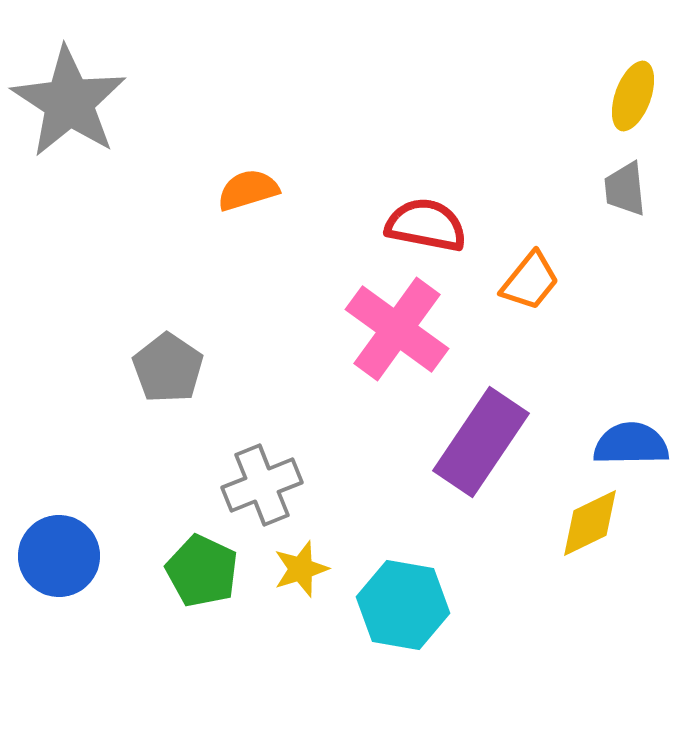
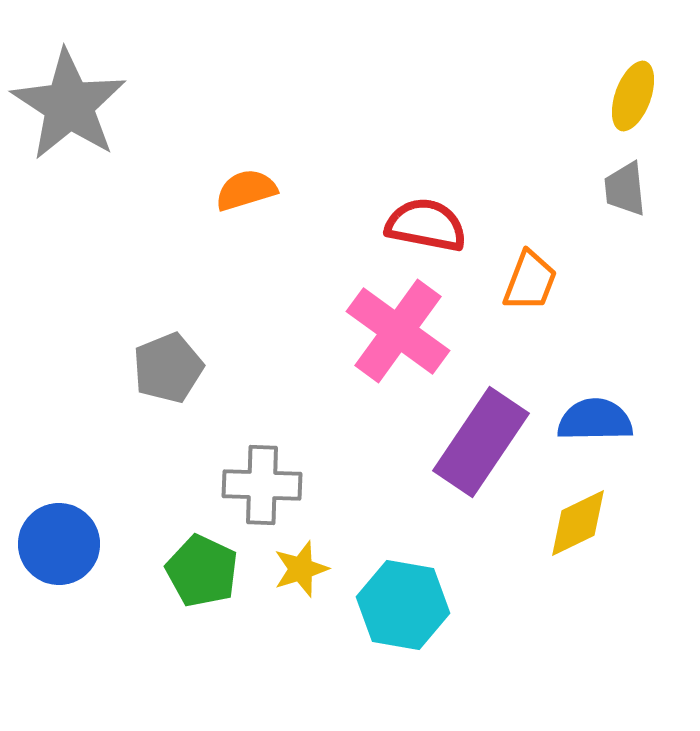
gray star: moved 3 px down
orange semicircle: moved 2 px left
orange trapezoid: rotated 18 degrees counterclockwise
pink cross: moved 1 px right, 2 px down
gray pentagon: rotated 16 degrees clockwise
blue semicircle: moved 36 px left, 24 px up
gray cross: rotated 24 degrees clockwise
yellow diamond: moved 12 px left
blue circle: moved 12 px up
